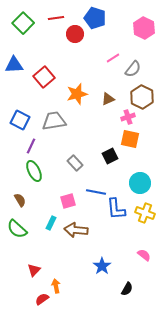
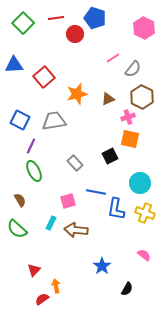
blue L-shape: rotated 15 degrees clockwise
